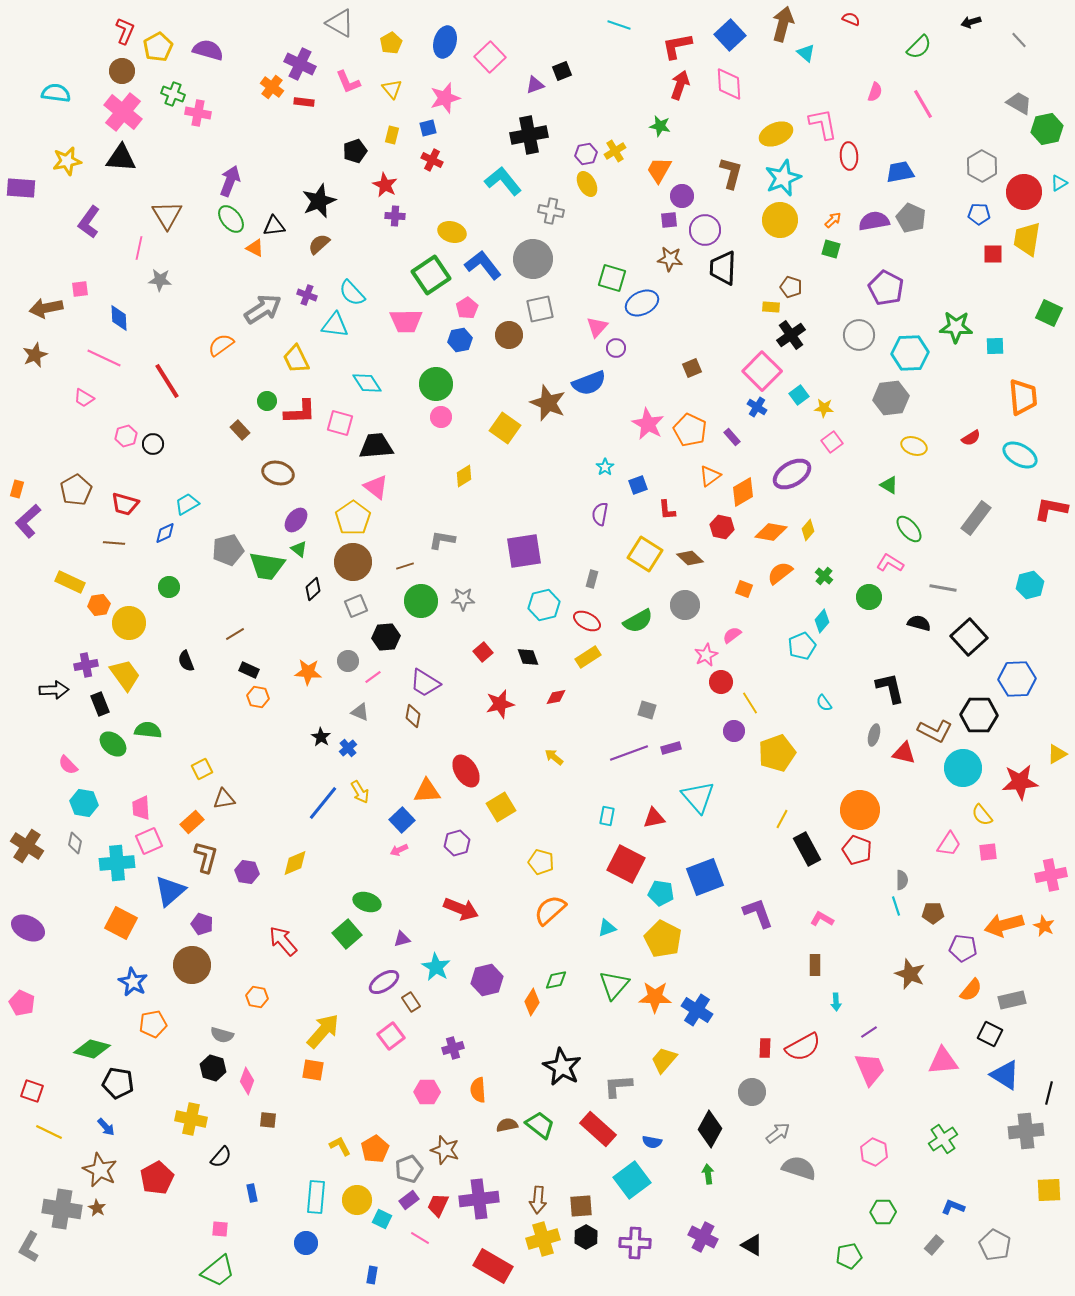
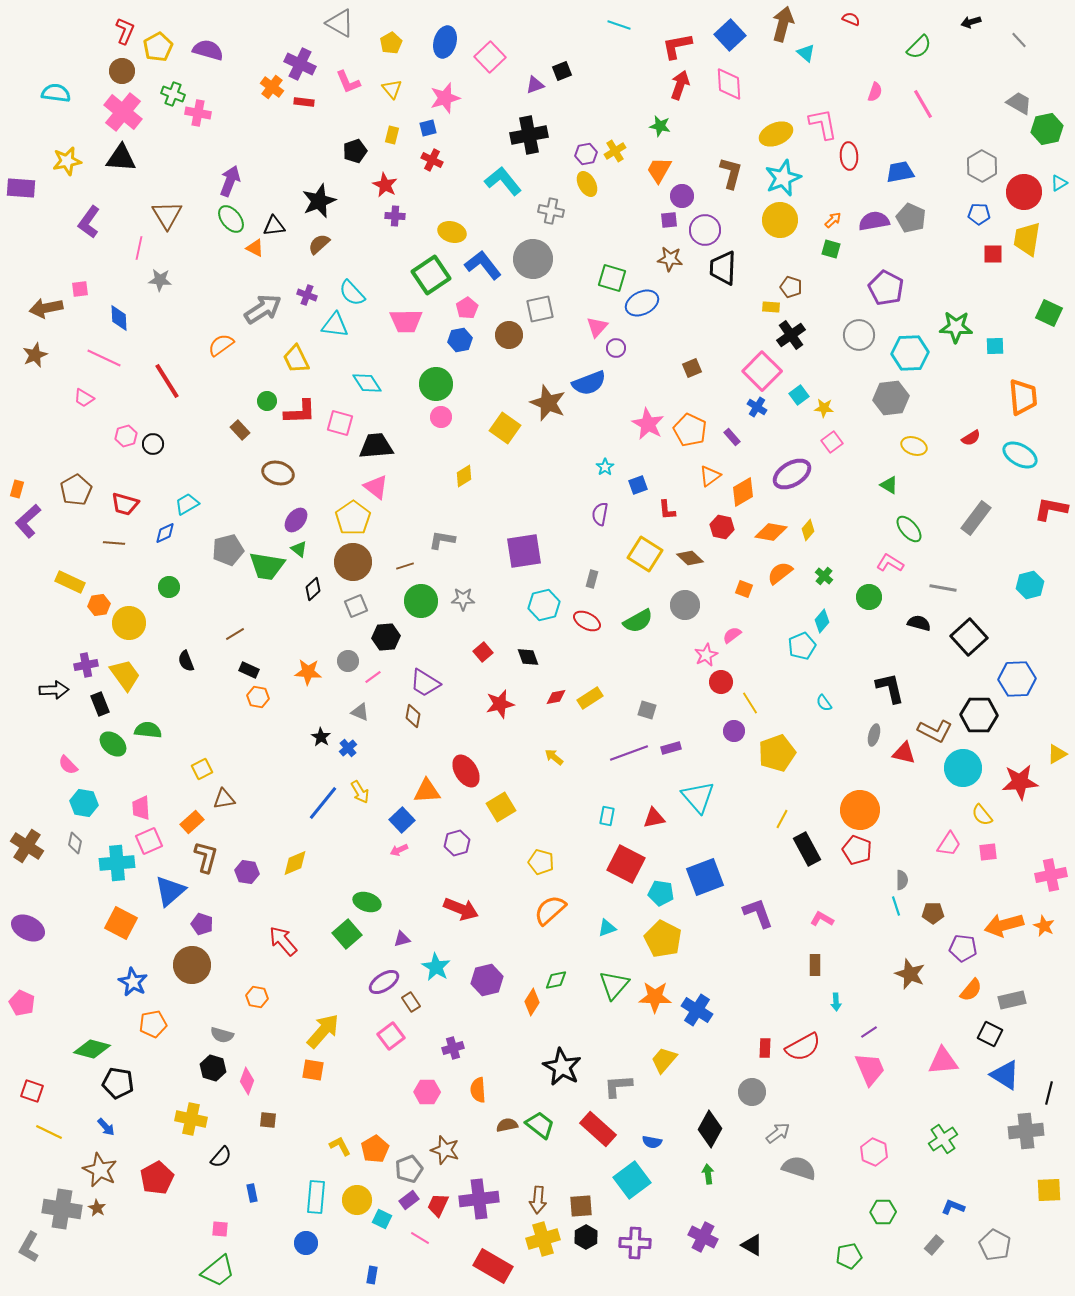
yellow rectangle at (588, 657): moved 2 px right, 41 px down
